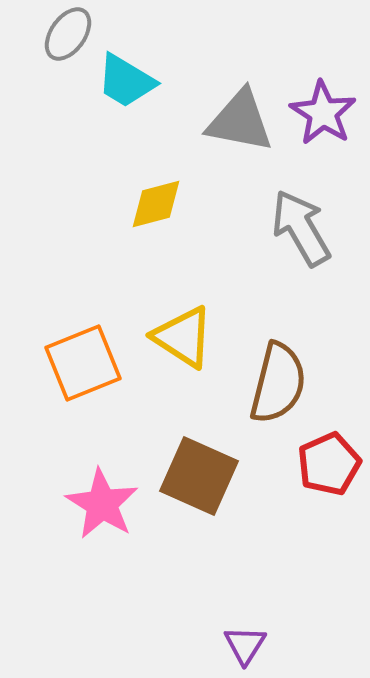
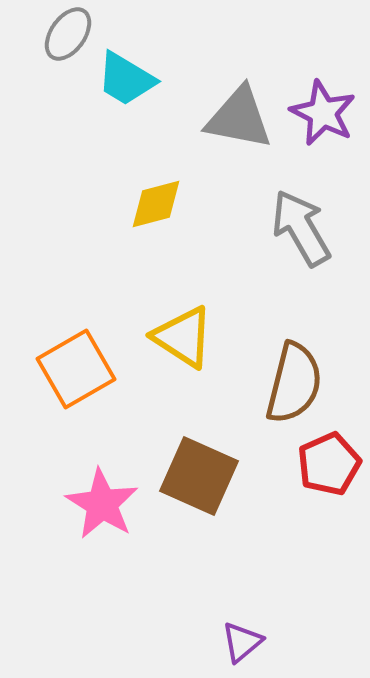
cyan trapezoid: moved 2 px up
purple star: rotated 6 degrees counterclockwise
gray triangle: moved 1 px left, 3 px up
orange square: moved 7 px left, 6 px down; rotated 8 degrees counterclockwise
brown semicircle: moved 16 px right
purple triangle: moved 3 px left, 3 px up; rotated 18 degrees clockwise
